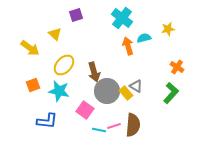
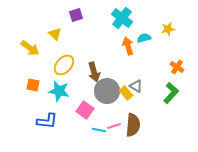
orange square: rotated 32 degrees clockwise
